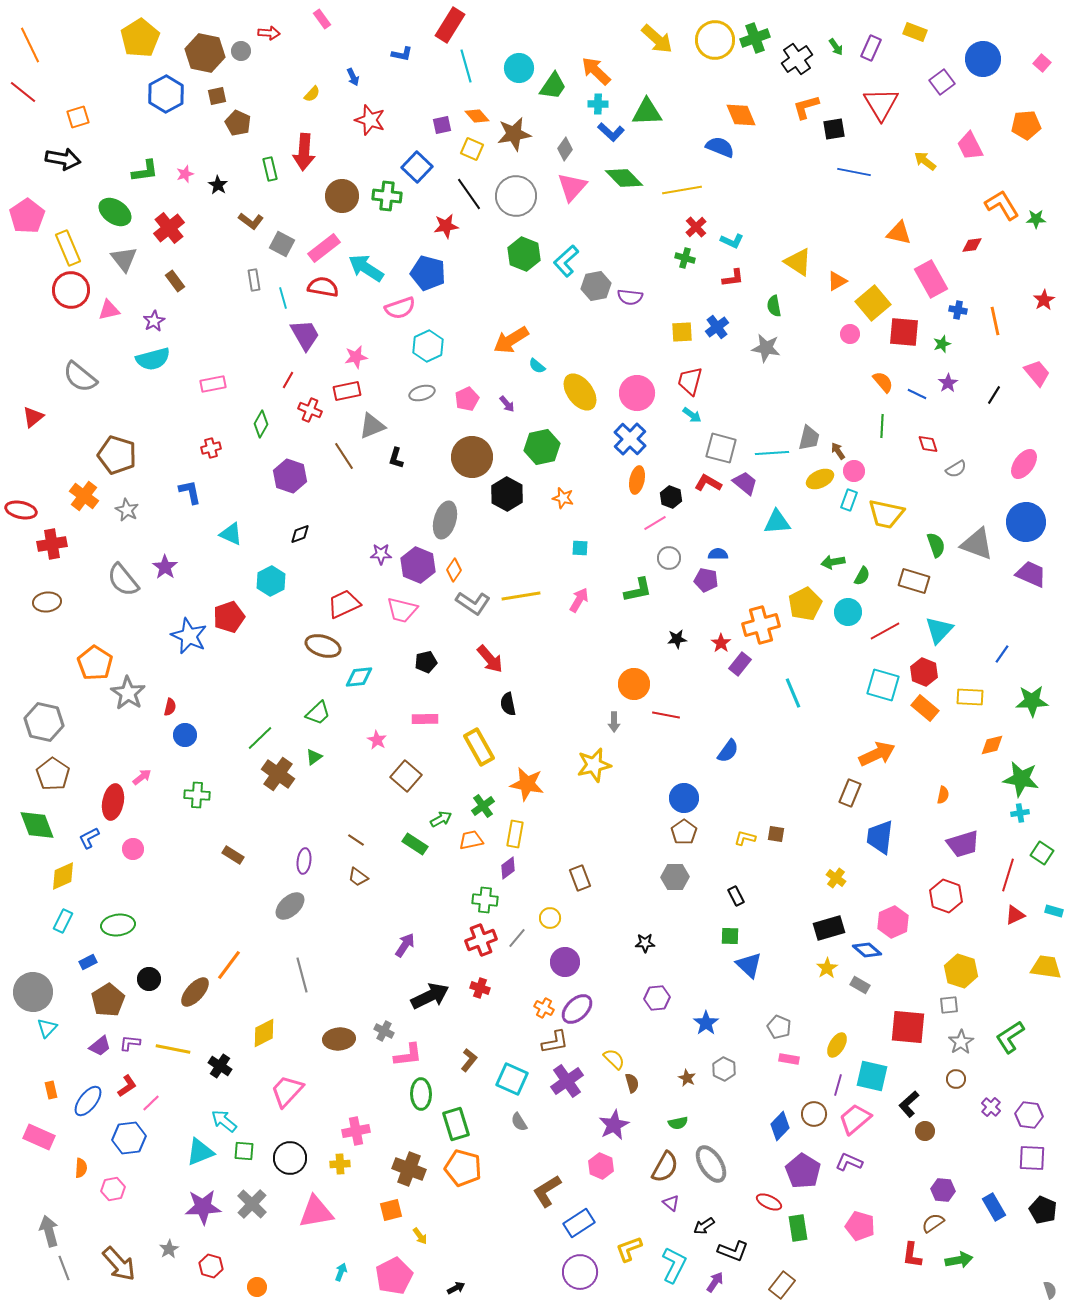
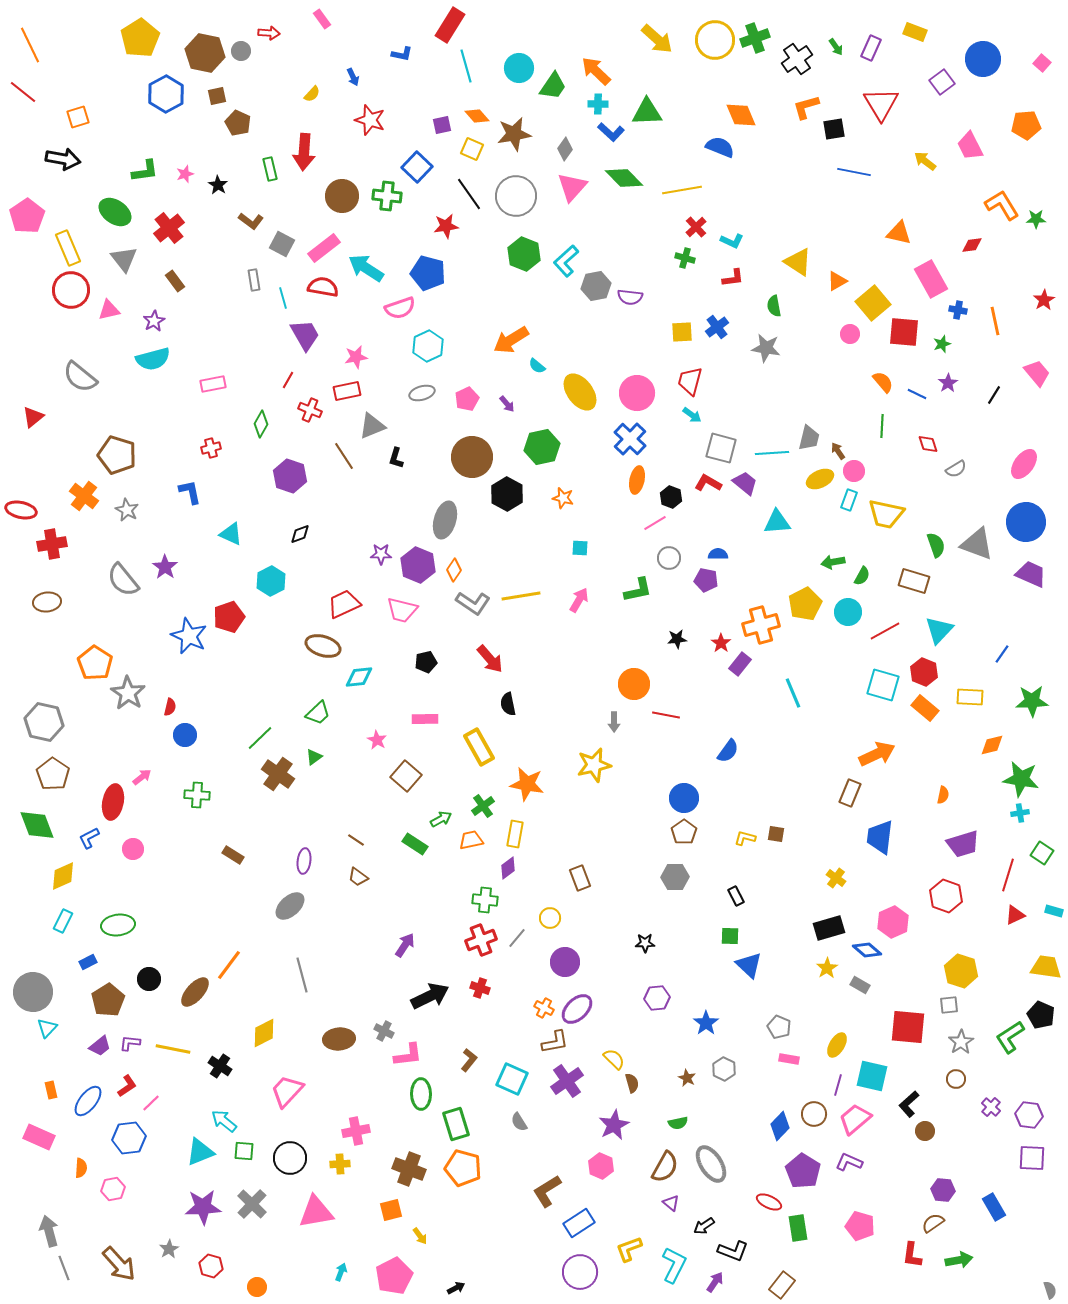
black pentagon at (1043, 1210): moved 2 px left, 195 px up
